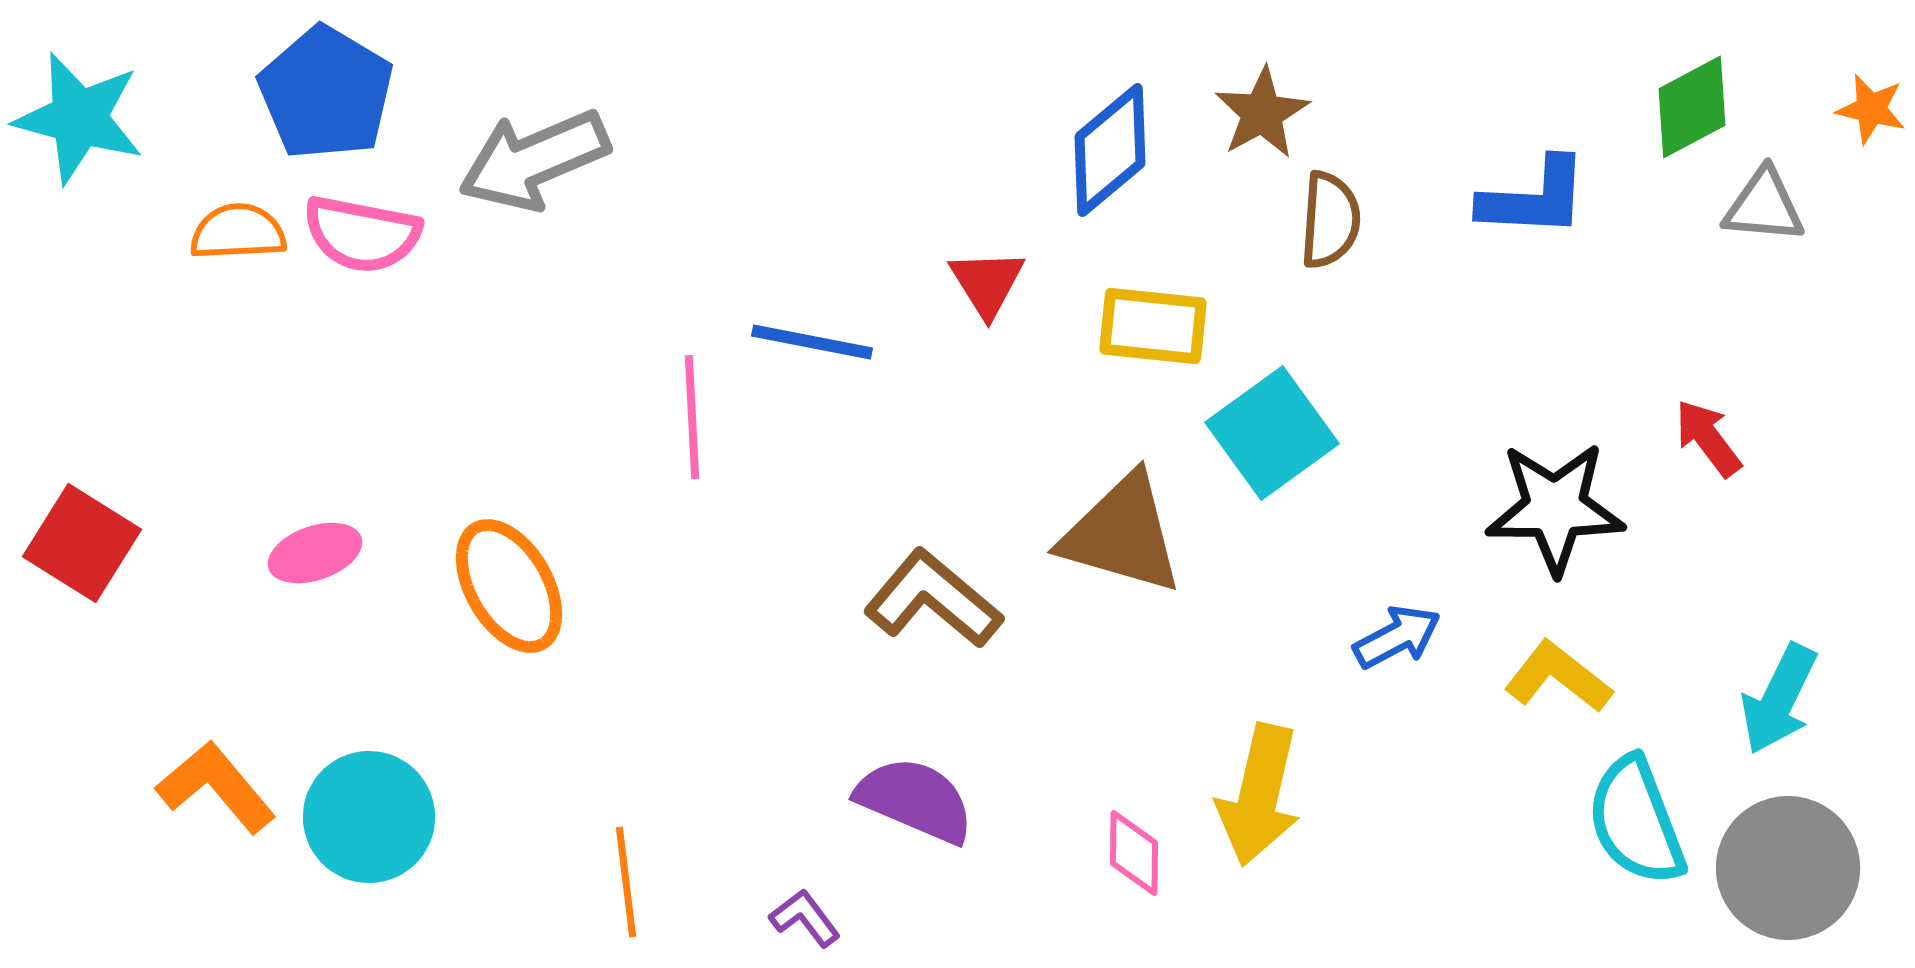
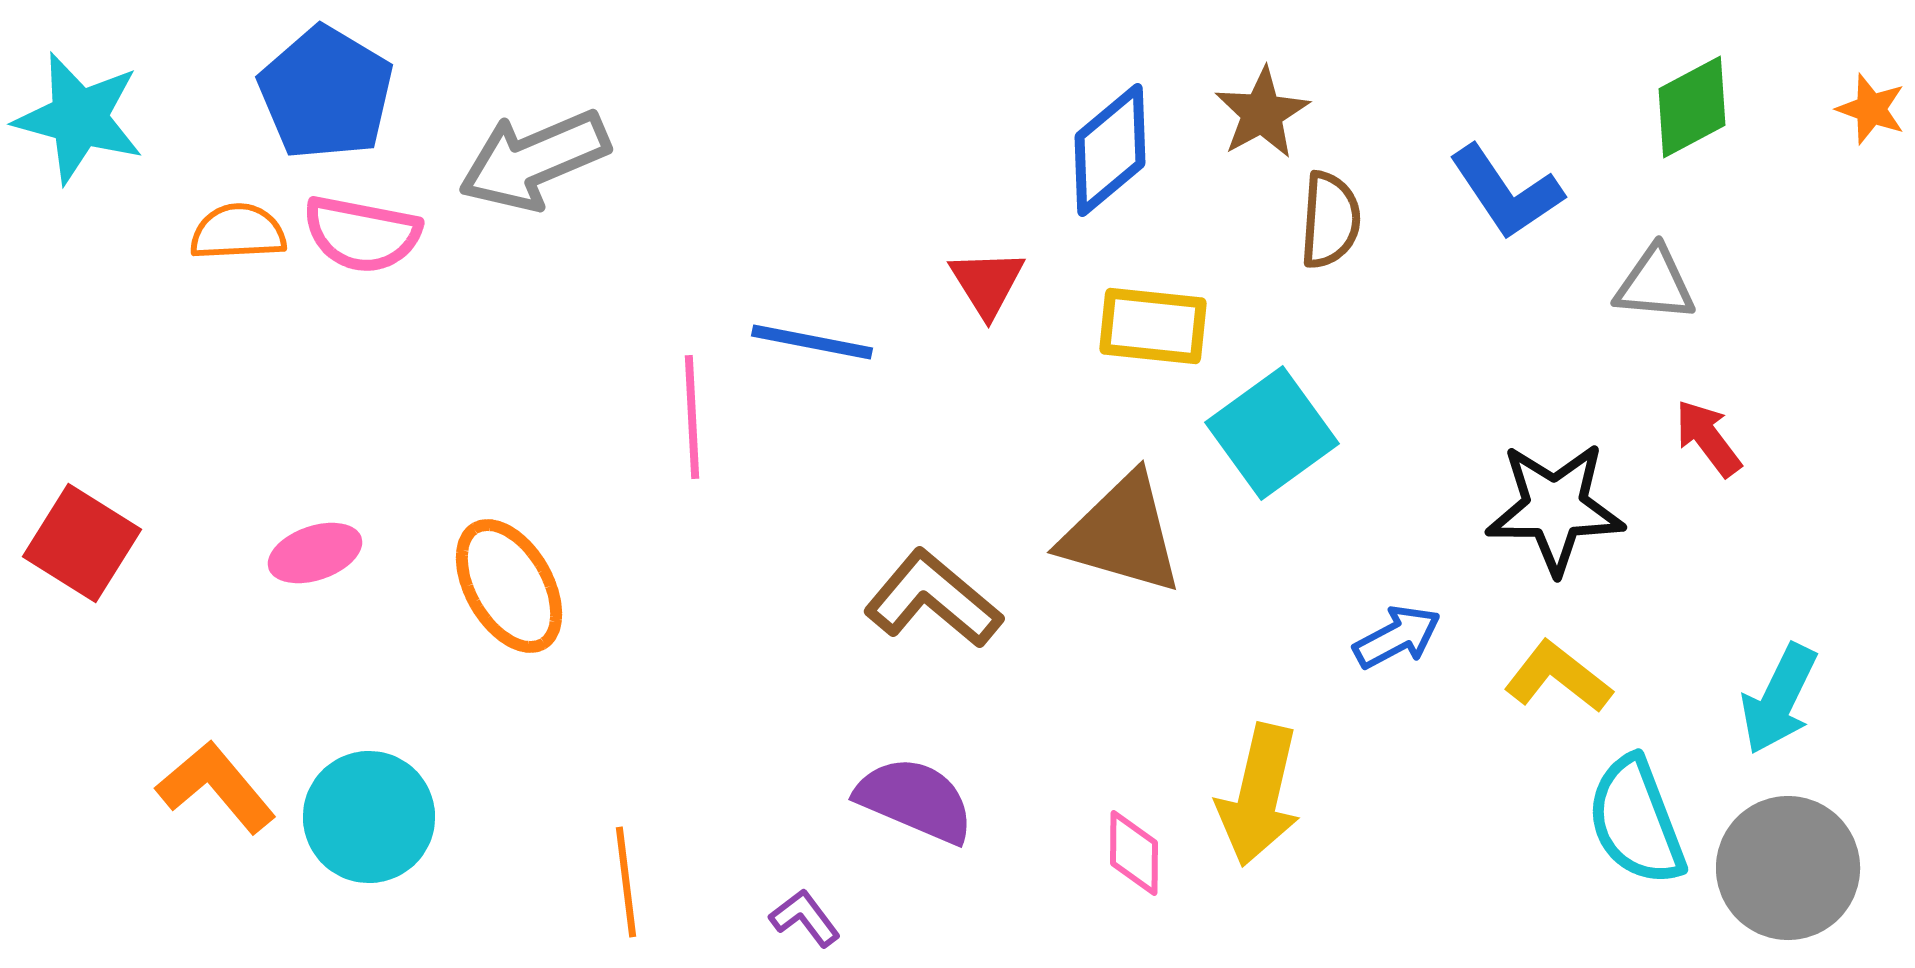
orange star: rotated 6 degrees clockwise
blue L-shape: moved 28 px left, 6 px up; rotated 53 degrees clockwise
gray triangle: moved 109 px left, 78 px down
